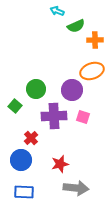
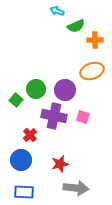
purple circle: moved 7 px left
green square: moved 1 px right, 6 px up
purple cross: rotated 15 degrees clockwise
red cross: moved 1 px left, 3 px up
